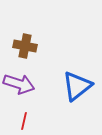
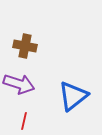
blue triangle: moved 4 px left, 10 px down
